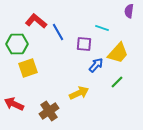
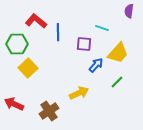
blue line: rotated 30 degrees clockwise
yellow square: rotated 24 degrees counterclockwise
